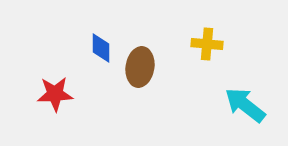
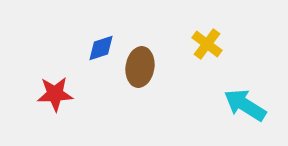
yellow cross: rotated 32 degrees clockwise
blue diamond: rotated 72 degrees clockwise
cyan arrow: rotated 6 degrees counterclockwise
